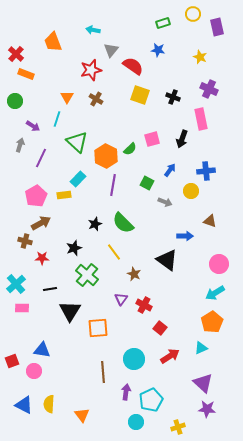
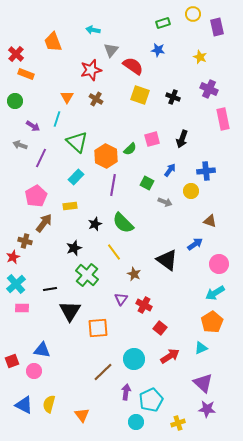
pink rectangle at (201, 119): moved 22 px right
gray arrow at (20, 145): rotated 88 degrees counterclockwise
cyan rectangle at (78, 179): moved 2 px left, 2 px up
yellow rectangle at (64, 195): moved 6 px right, 11 px down
brown arrow at (41, 223): moved 3 px right; rotated 24 degrees counterclockwise
blue arrow at (185, 236): moved 10 px right, 8 px down; rotated 35 degrees counterclockwise
red star at (42, 258): moved 29 px left, 1 px up; rotated 24 degrees counterclockwise
brown line at (103, 372): rotated 50 degrees clockwise
yellow semicircle at (49, 404): rotated 12 degrees clockwise
yellow cross at (178, 427): moved 4 px up
